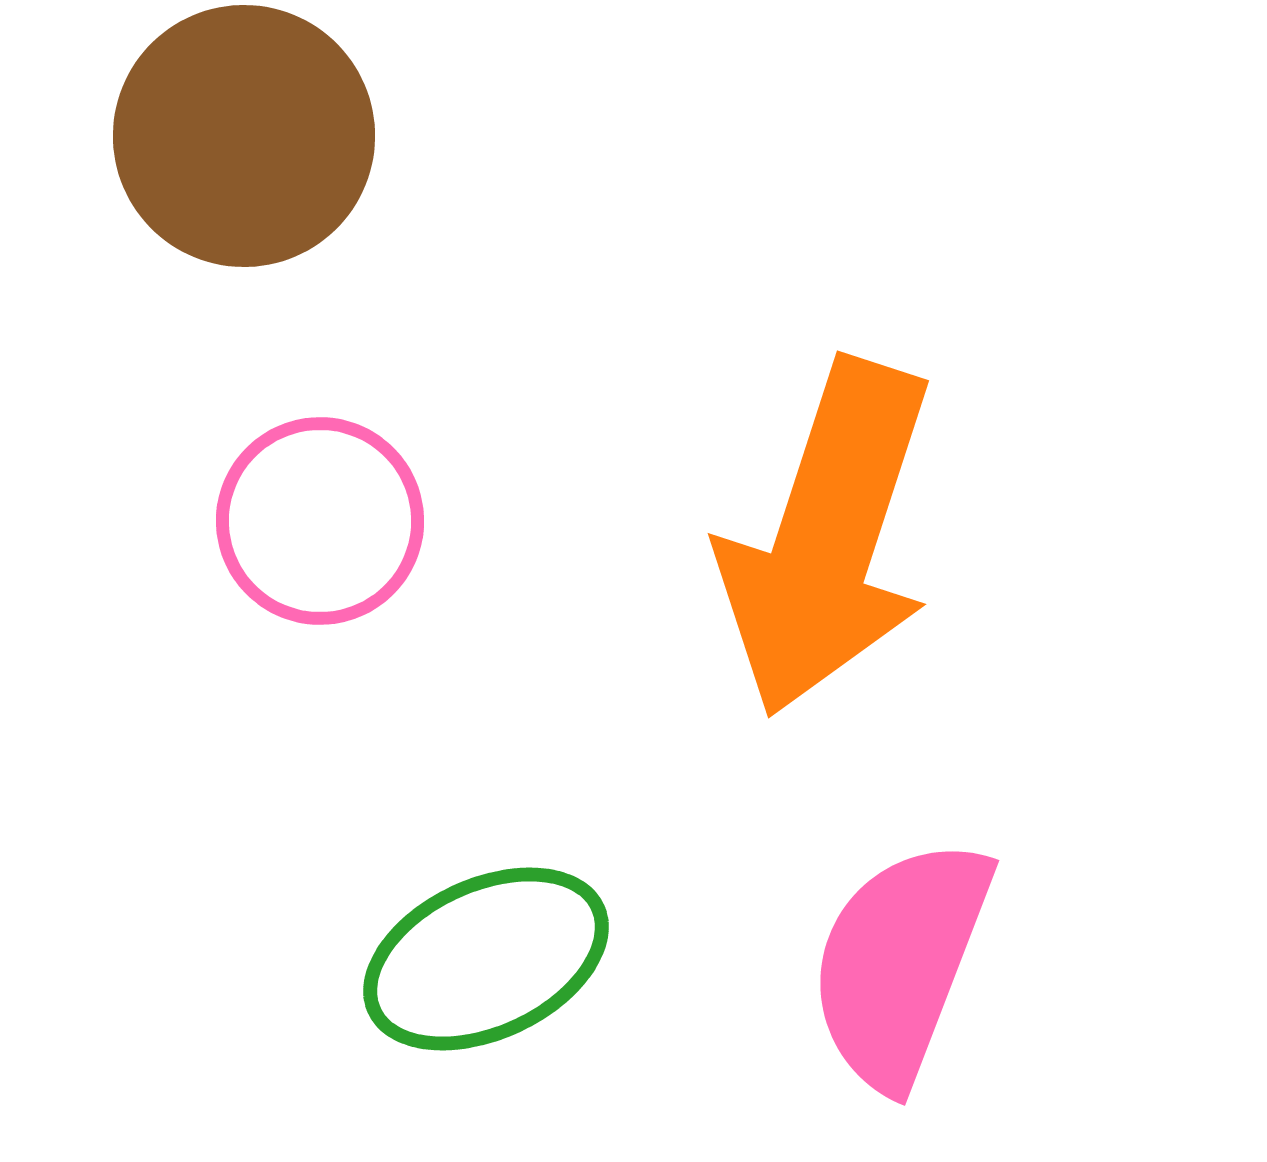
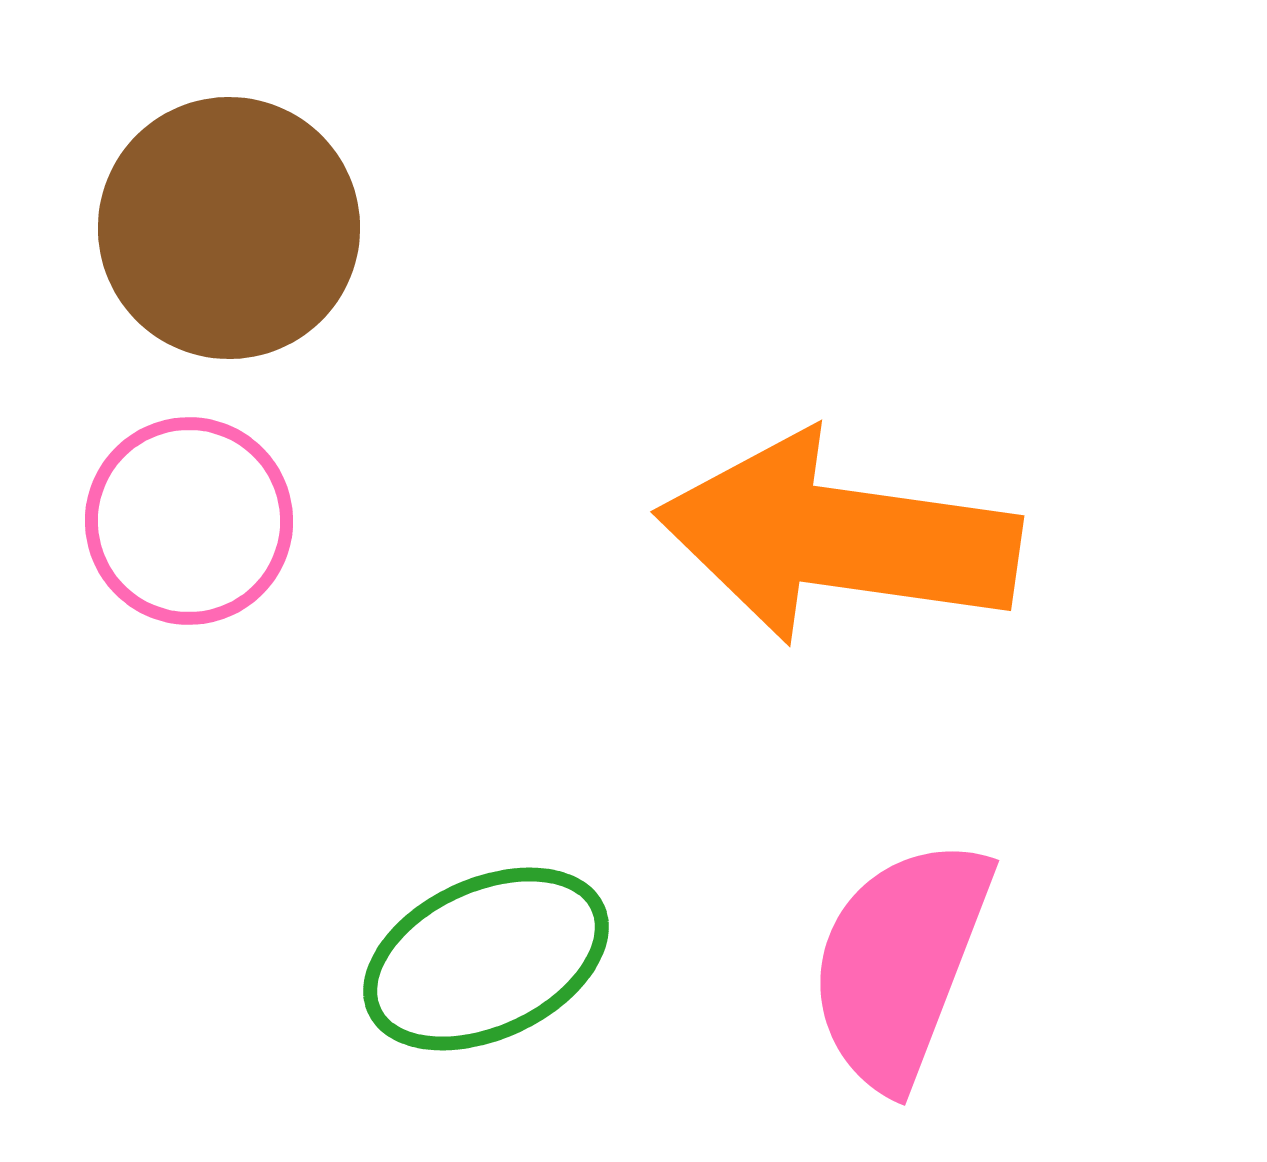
brown circle: moved 15 px left, 92 px down
pink circle: moved 131 px left
orange arrow: moved 11 px right; rotated 80 degrees clockwise
